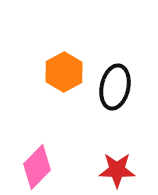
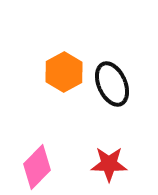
black ellipse: moved 3 px left, 3 px up; rotated 36 degrees counterclockwise
red star: moved 8 px left, 6 px up
